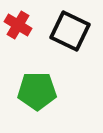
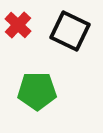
red cross: rotated 12 degrees clockwise
